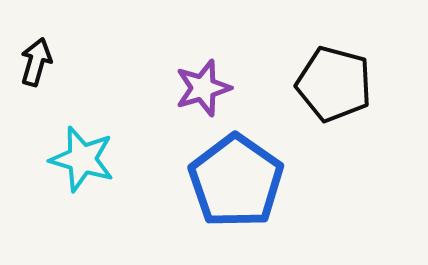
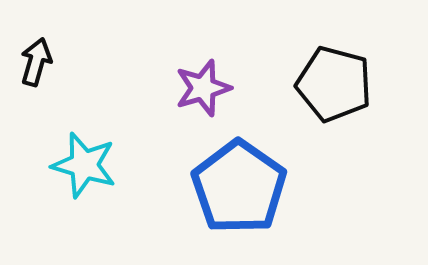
cyan star: moved 2 px right, 6 px down
blue pentagon: moved 3 px right, 6 px down
